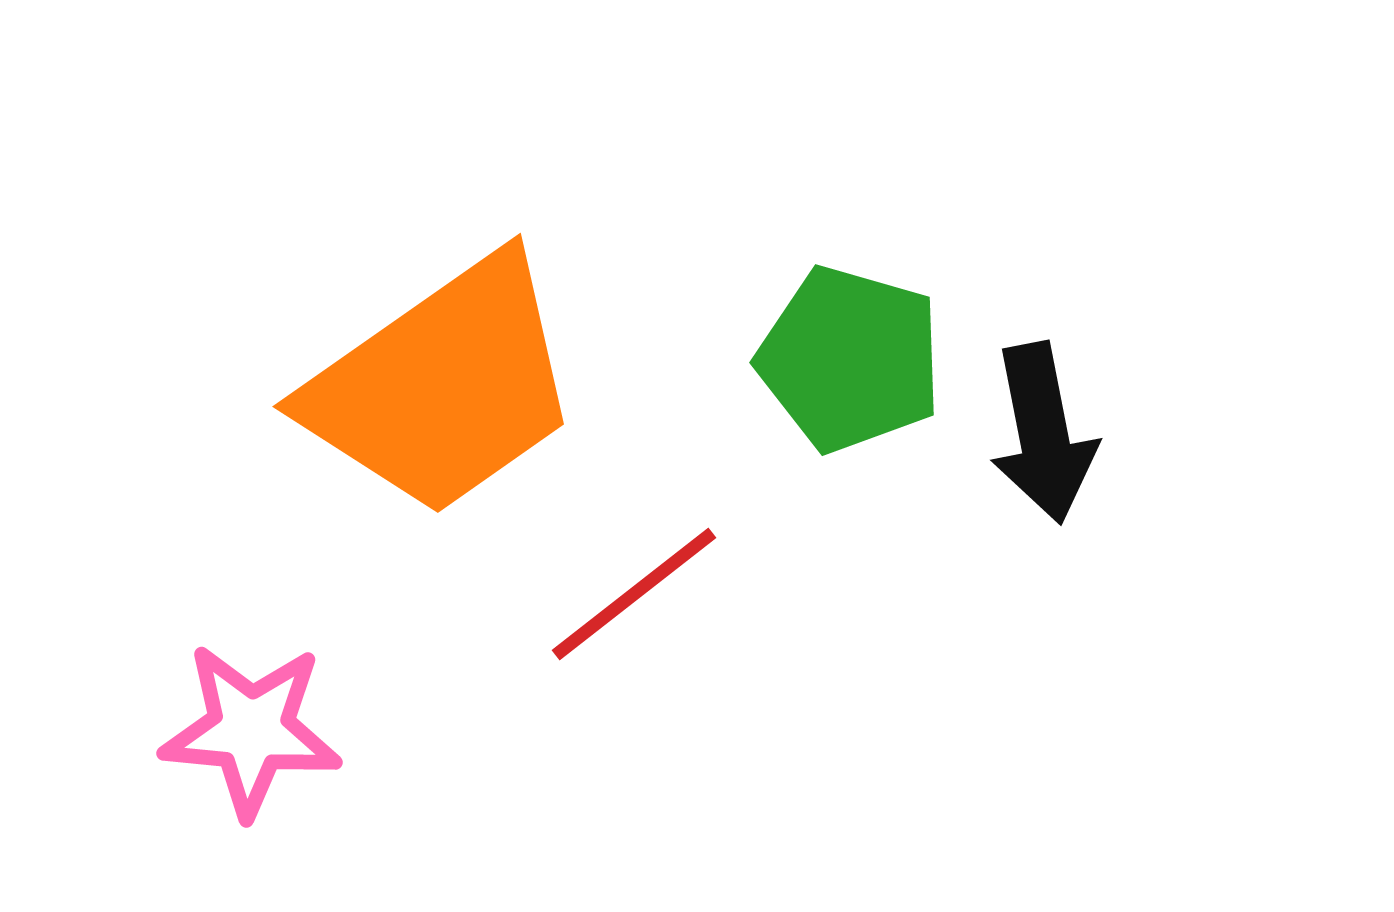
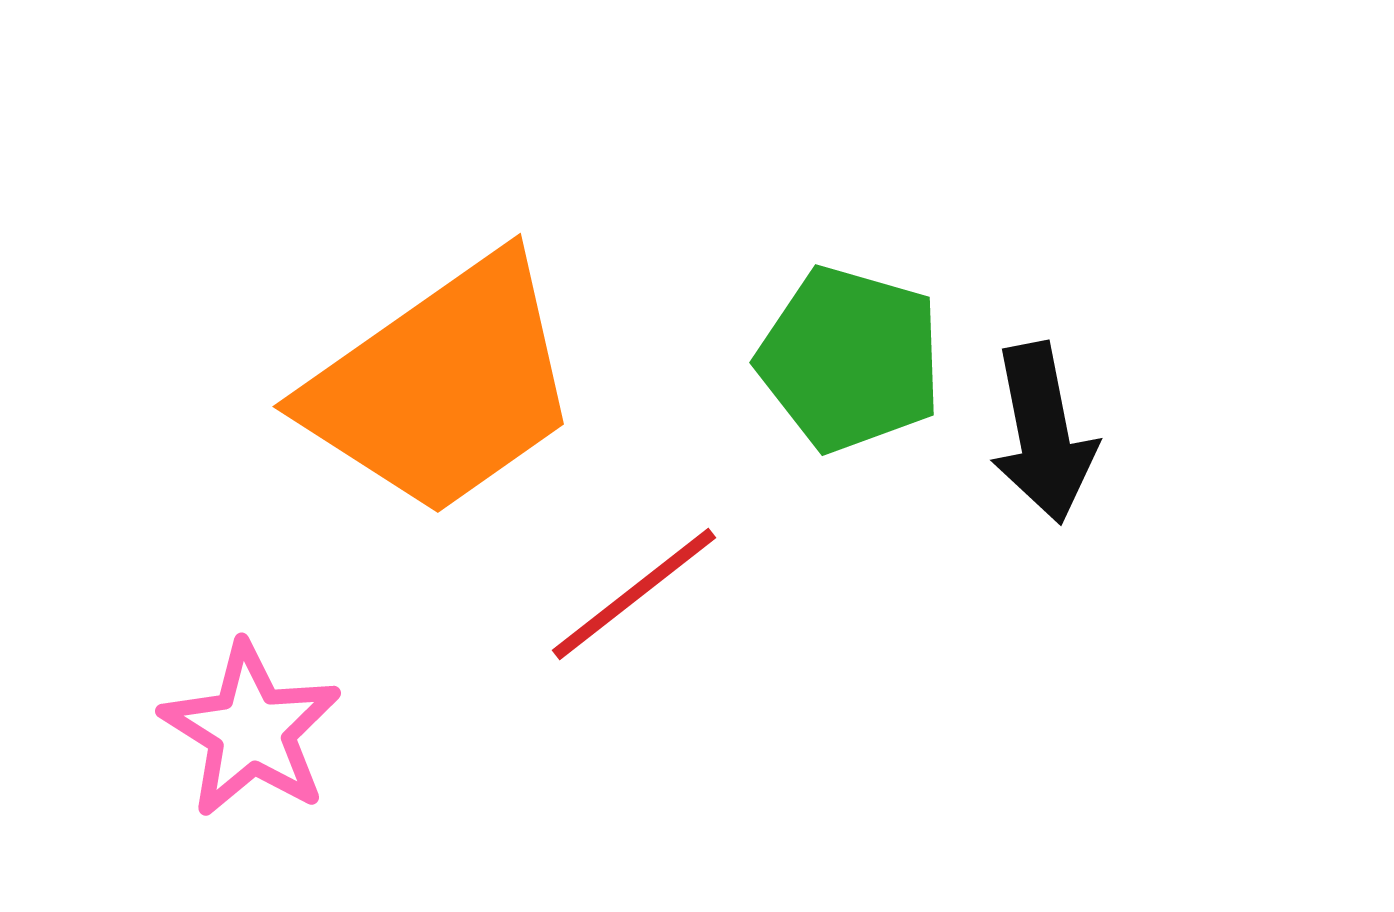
pink star: rotated 27 degrees clockwise
